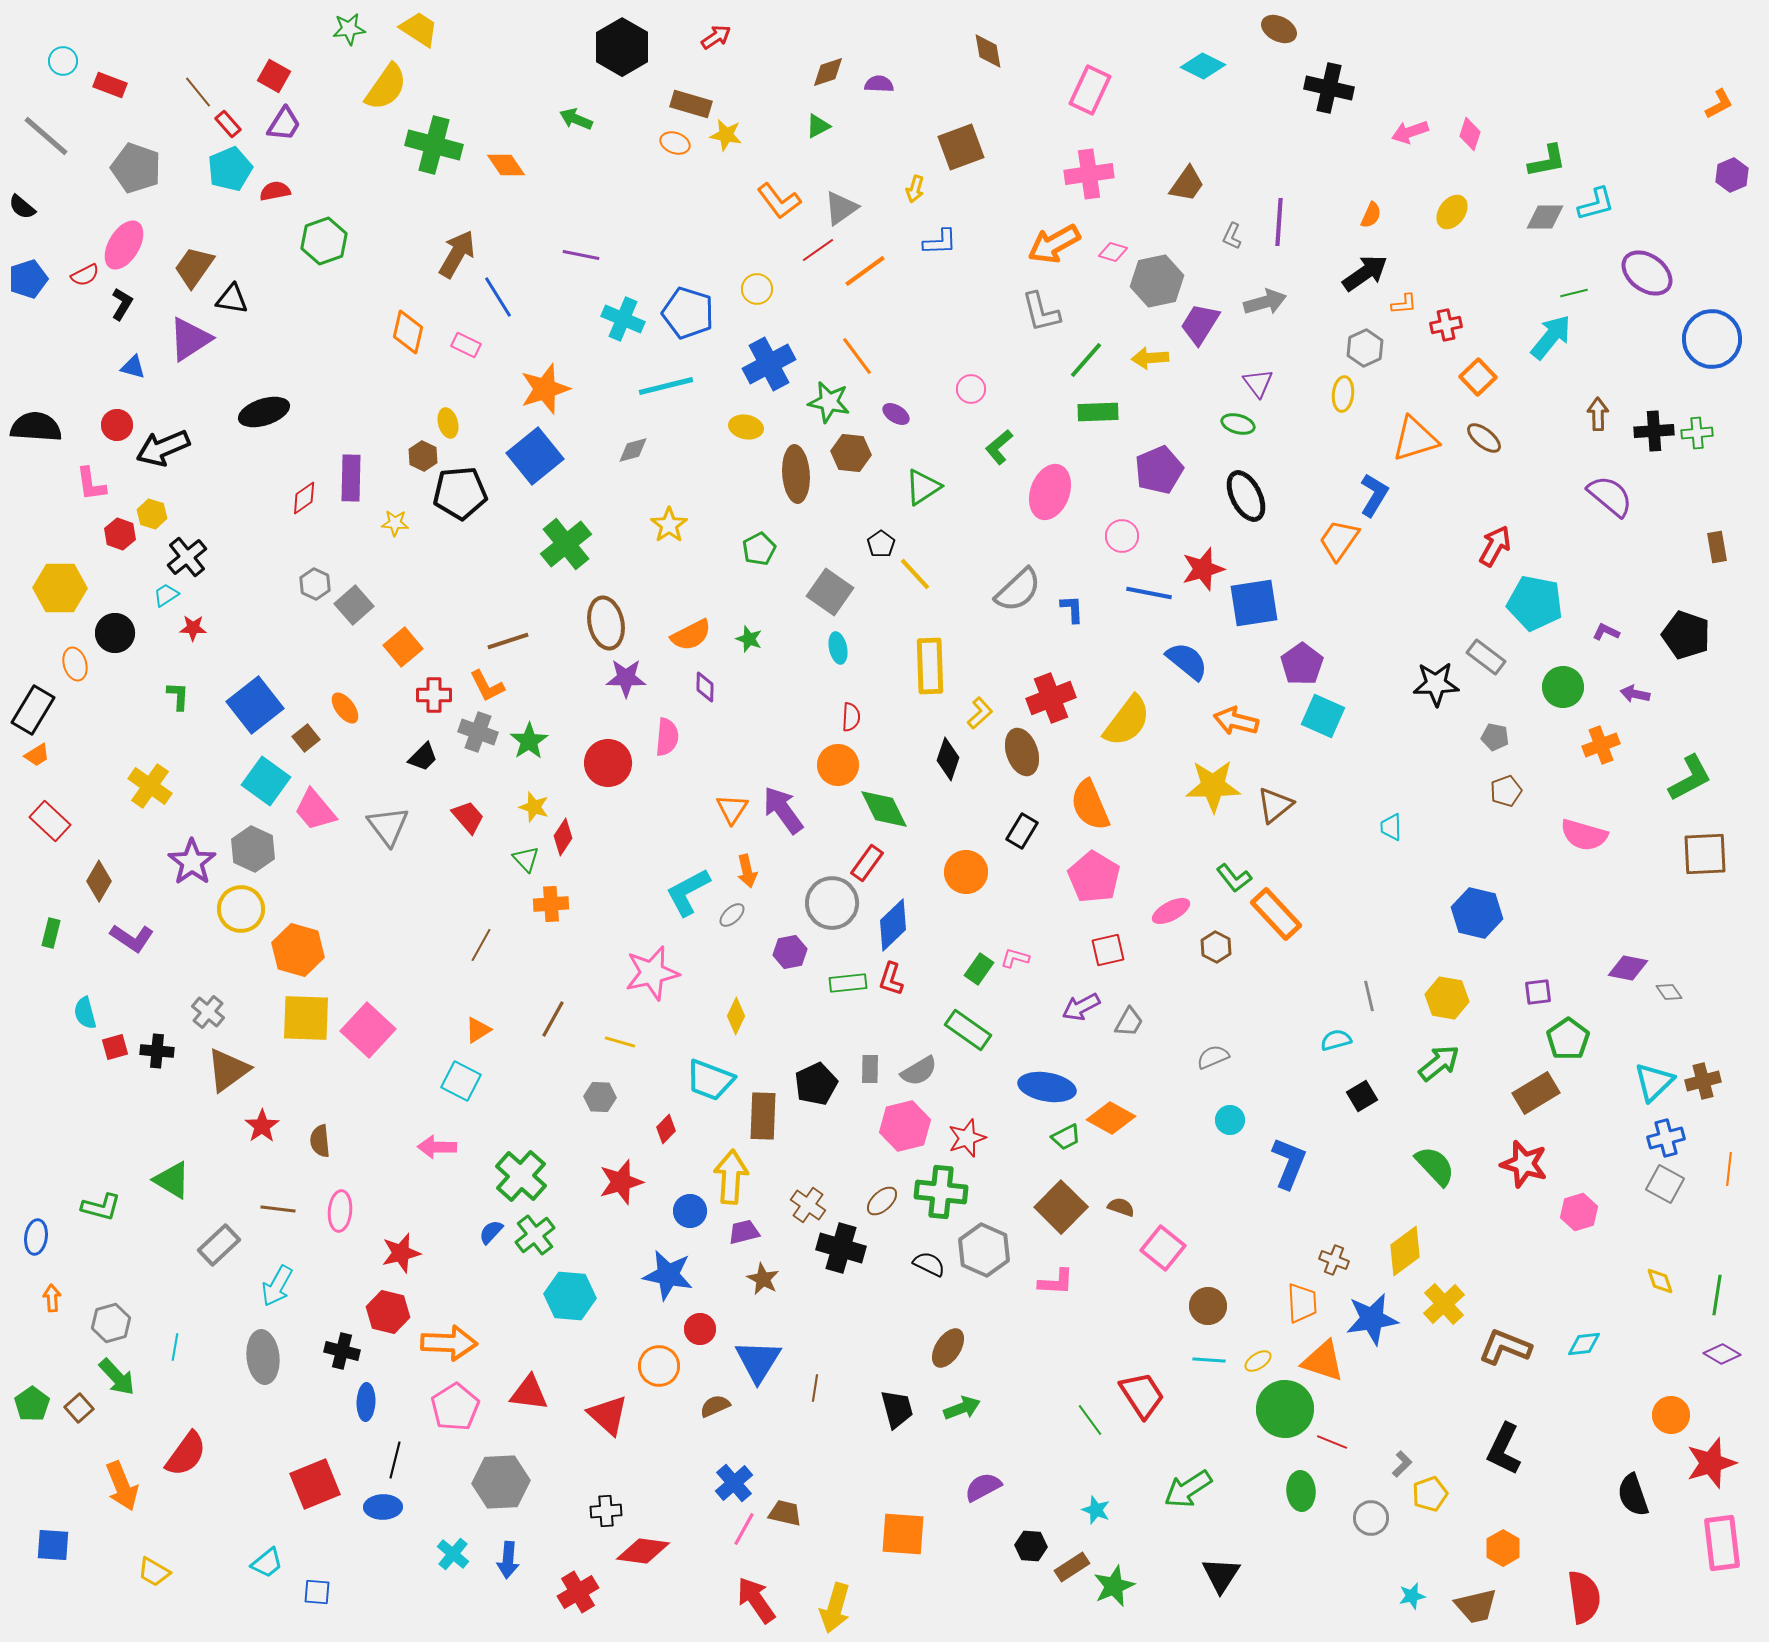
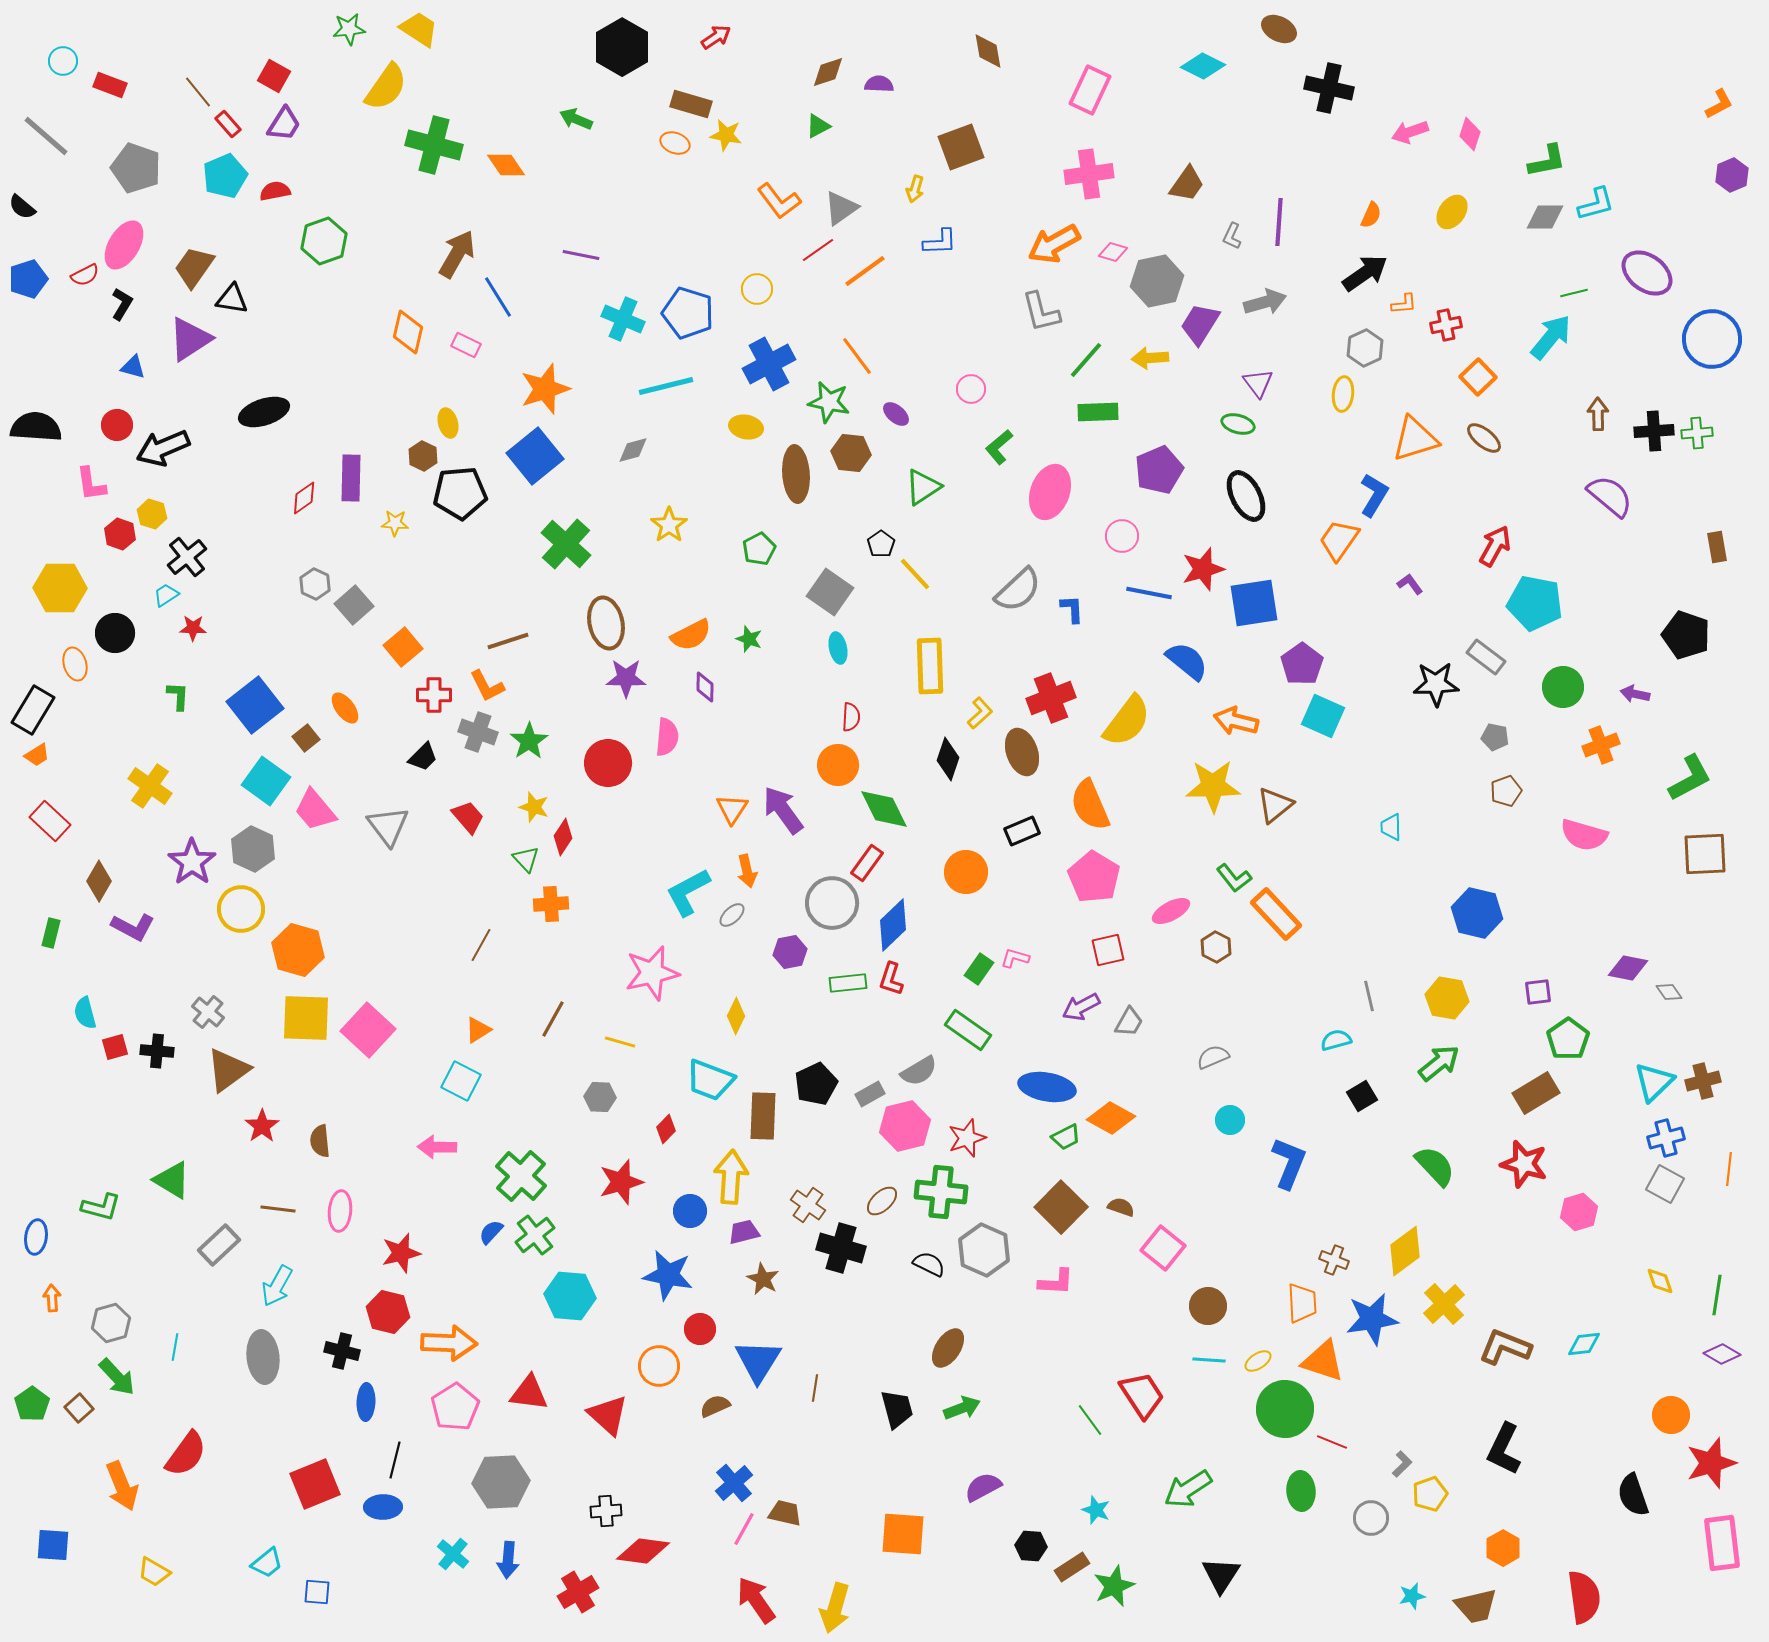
cyan pentagon at (230, 169): moved 5 px left, 7 px down
purple ellipse at (896, 414): rotated 8 degrees clockwise
green cross at (566, 544): rotated 9 degrees counterclockwise
purple L-shape at (1606, 632): moved 196 px left, 48 px up; rotated 28 degrees clockwise
black rectangle at (1022, 831): rotated 36 degrees clockwise
purple L-shape at (132, 938): moved 1 px right, 11 px up; rotated 6 degrees counterclockwise
gray rectangle at (870, 1069): moved 25 px down; rotated 60 degrees clockwise
